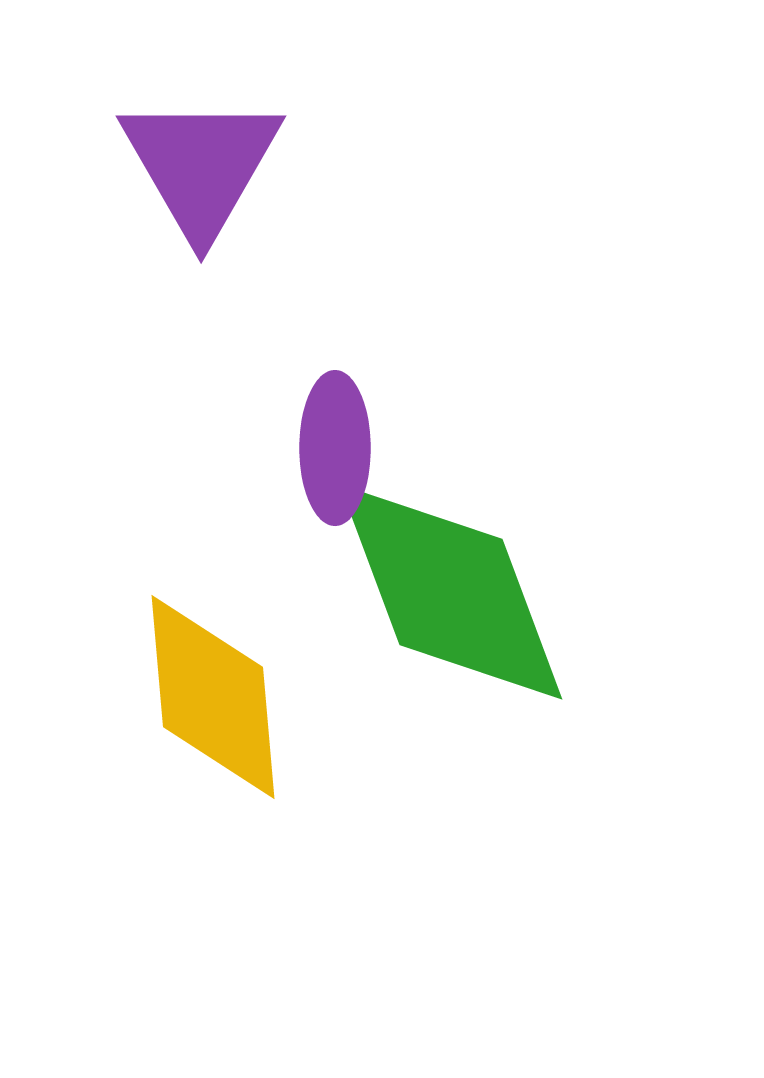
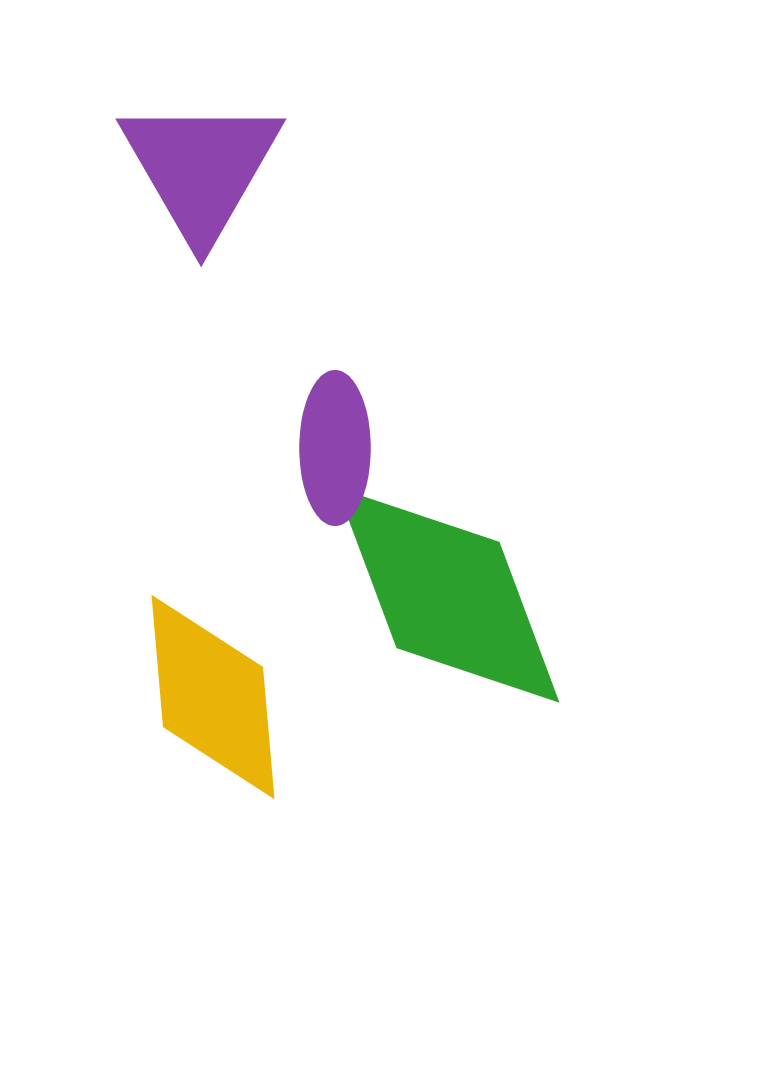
purple triangle: moved 3 px down
green diamond: moved 3 px left, 3 px down
